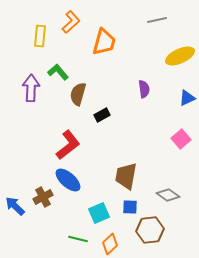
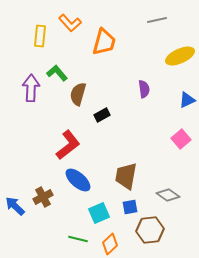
orange L-shape: moved 1 px left, 1 px down; rotated 90 degrees clockwise
green L-shape: moved 1 px left, 1 px down
blue triangle: moved 2 px down
blue ellipse: moved 10 px right
blue square: rotated 14 degrees counterclockwise
